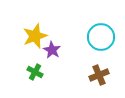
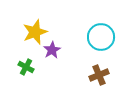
yellow star: moved 4 px up
purple star: rotated 12 degrees clockwise
green cross: moved 9 px left, 5 px up
